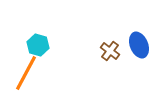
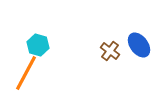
blue ellipse: rotated 15 degrees counterclockwise
